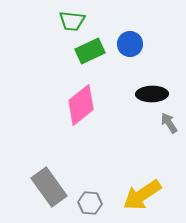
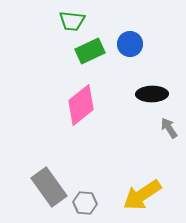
gray arrow: moved 5 px down
gray hexagon: moved 5 px left
